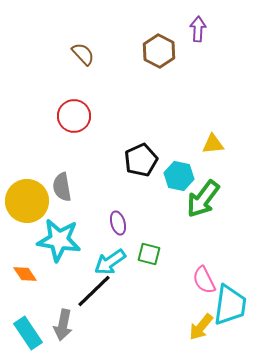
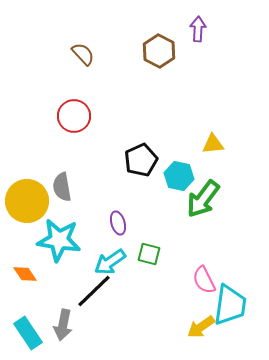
yellow arrow: rotated 16 degrees clockwise
